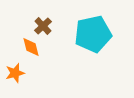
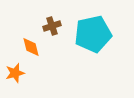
brown cross: moved 9 px right; rotated 24 degrees clockwise
